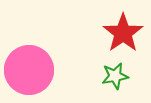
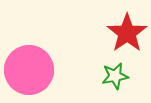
red star: moved 4 px right
